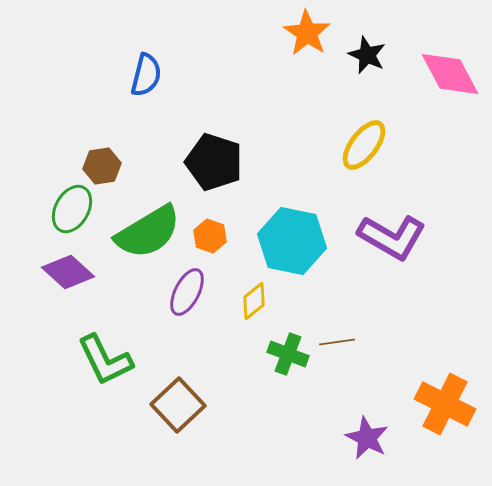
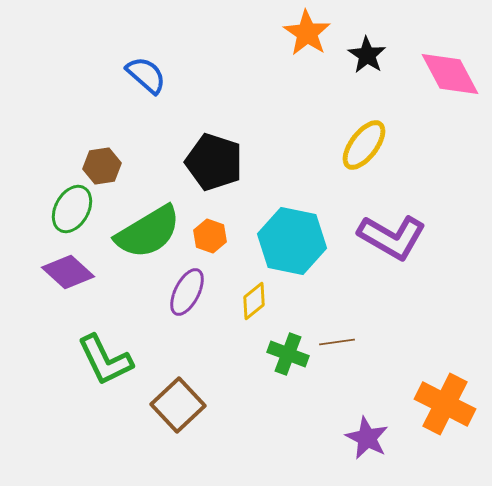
black star: rotated 9 degrees clockwise
blue semicircle: rotated 63 degrees counterclockwise
